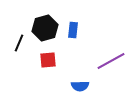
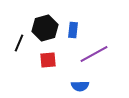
purple line: moved 17 px left, 7 px up
